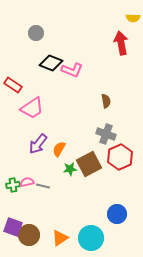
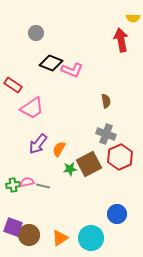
red arrow: moved 3 px up
